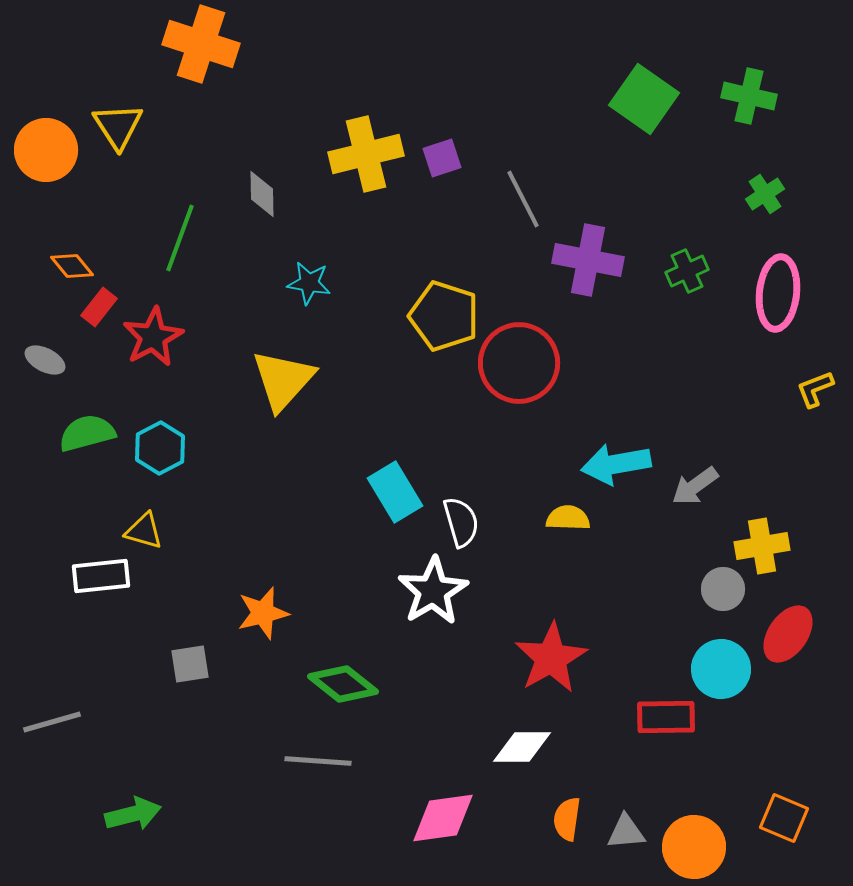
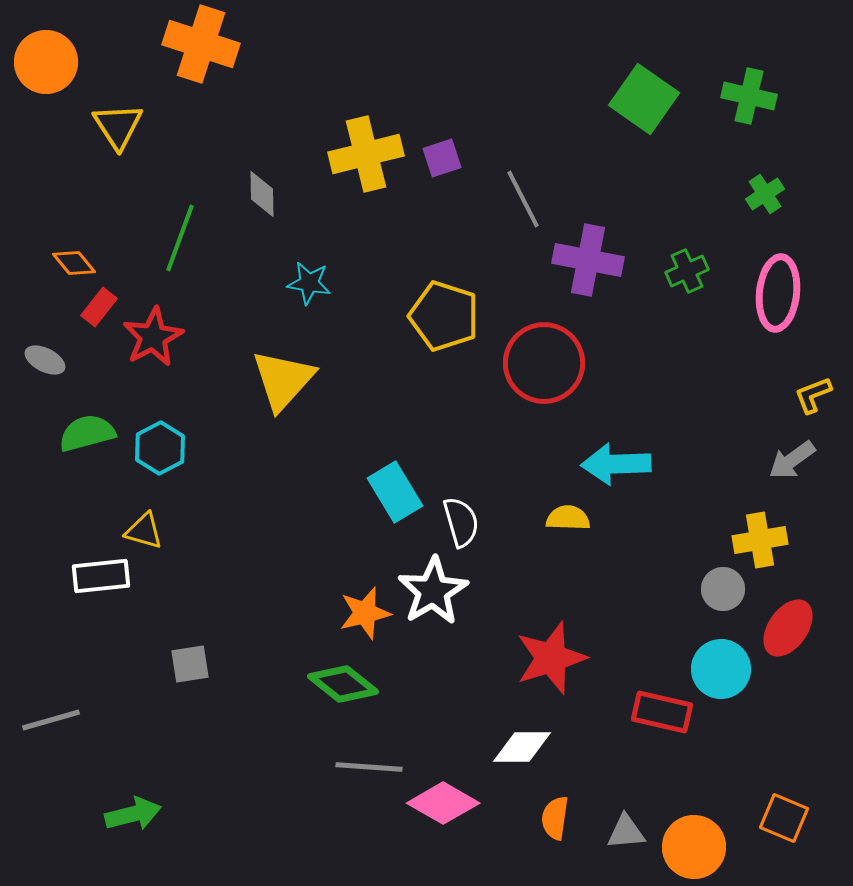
orange circle at (46, 150): moved 88 px up
orange diamond at (72, 266): moved 2 px right, 3 px up
red circle at (519, 363): moved 25 px right
yellow L-shape at (815, 389): moved 2 px left, 6 px down
cyan arrow at (616, 464): rotated 8 degrees clockwise
gray arrow at (695, 486): moved 97 px right, 26 px up
yellow cross at (762, 546): moved 2 px left, 6 px up
orange star at (263, 613): moved 102 px right
red ellipse at (788, 634): moved 6 px up
red star at (551, 658): rotated 12 degrees clockwise
red rectangle at (666, 717): moved 4 px left, 5 px up; rotated 14 degrees clockwise
gray line at (52, 722): moved 1 px left, 2 px up
gray line at (318, 761): moved 51 px right, 6 px down
pink diamond at (443, 818): moved 15 px up; rotated 38 degrees clockwise
orange semicircle at (567, 819): moved 12 px left, 1 px up
